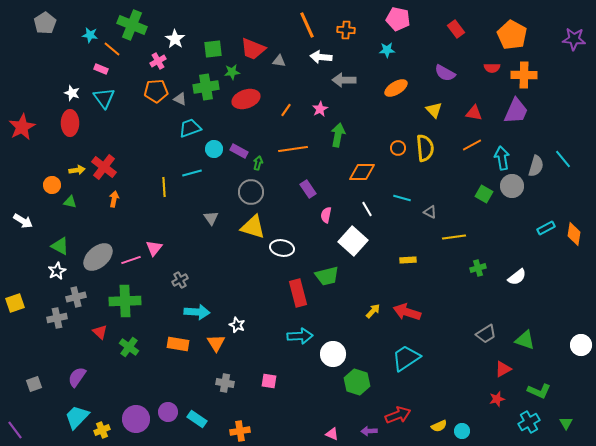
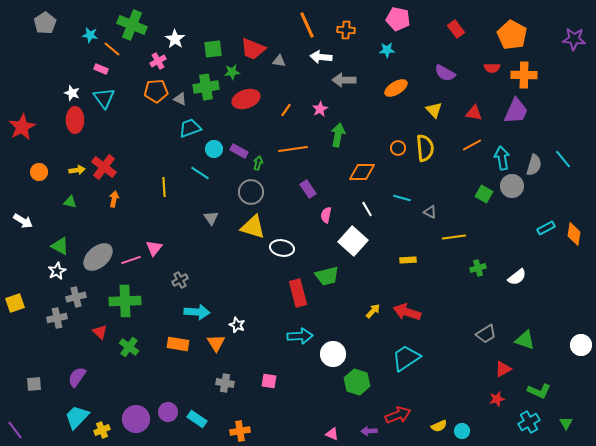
red ellipse at (70, 123): moved 5 px right, 3 px up
gray semicircle at (536, 166): moved 2 px left, 1 px up
cyan line at (192, 173): moved 8 px right; rotated 48 degrees clockwise
orange circle at (52, 185): moved 13 px left, 13 px up
gray square at (34, 384): rotated 14 degrees clockwise
